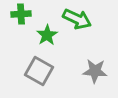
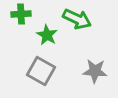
green star: rotated 10 degrees counterclockwise
gray square: moved 2 px right
